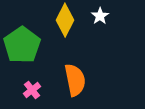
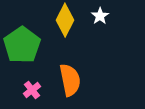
orange semicircle: moved 5 px left
